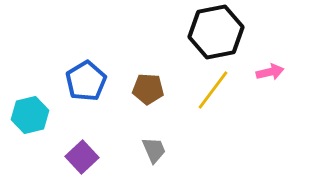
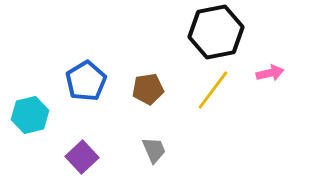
pink arrow: moved 1 px down
brown pentagon: rotated 12 degrees counterclockwise
